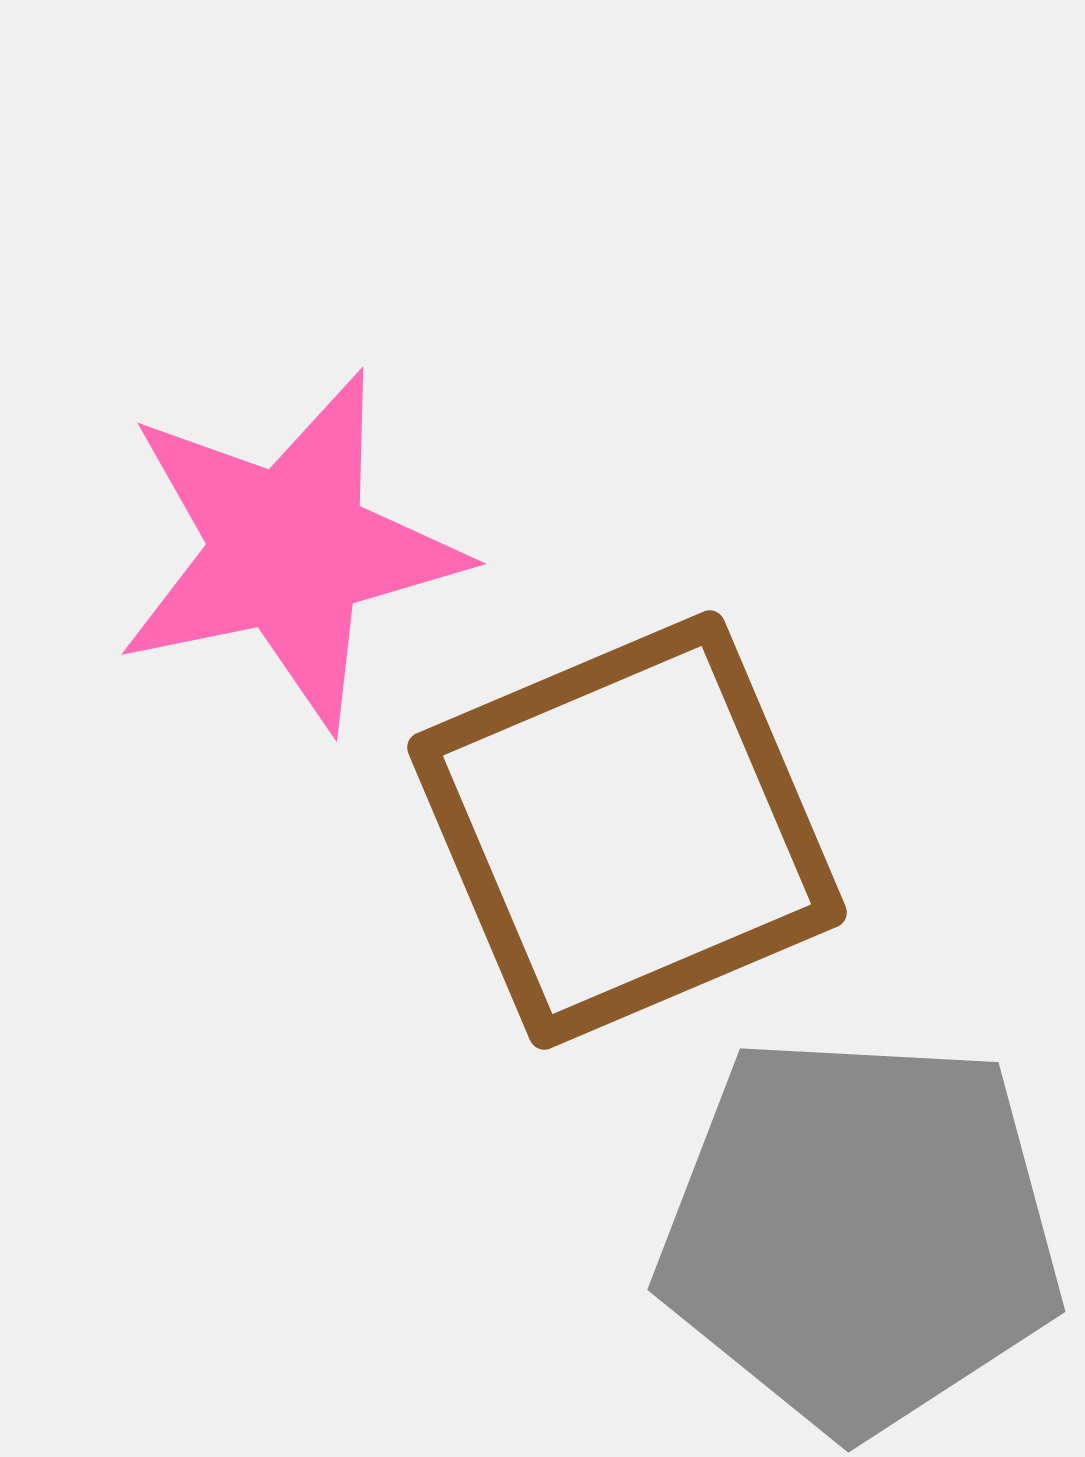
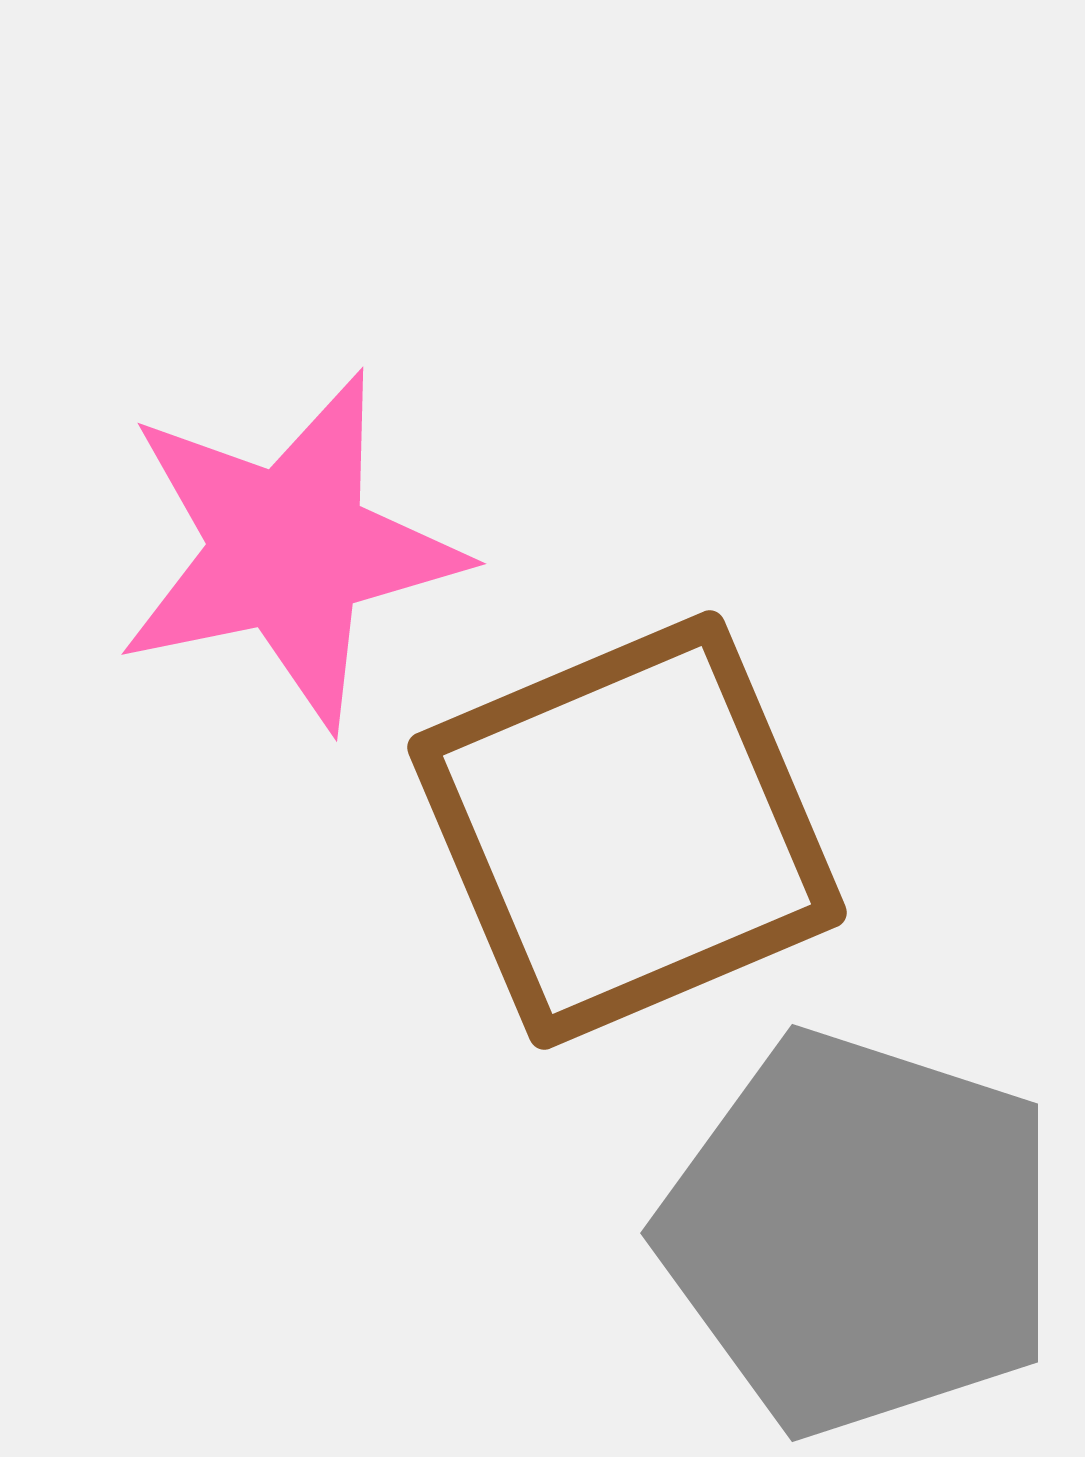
gray pentagon: rotated 15 degrees clockwise
